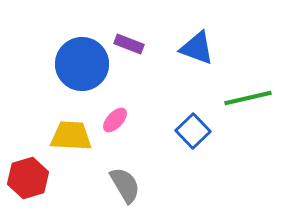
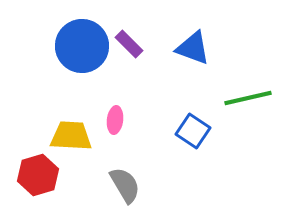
purple rectangle: rotated 24 degrees clockwise
blue triangle: moved 4 px left
blue circle: moved 18 px up
pink ellipse: rotated 36 degrees counterclockwise
blue square: rotated 12 degrees counterclockwise
red hexagon: moved 10 px right, 3 px up
